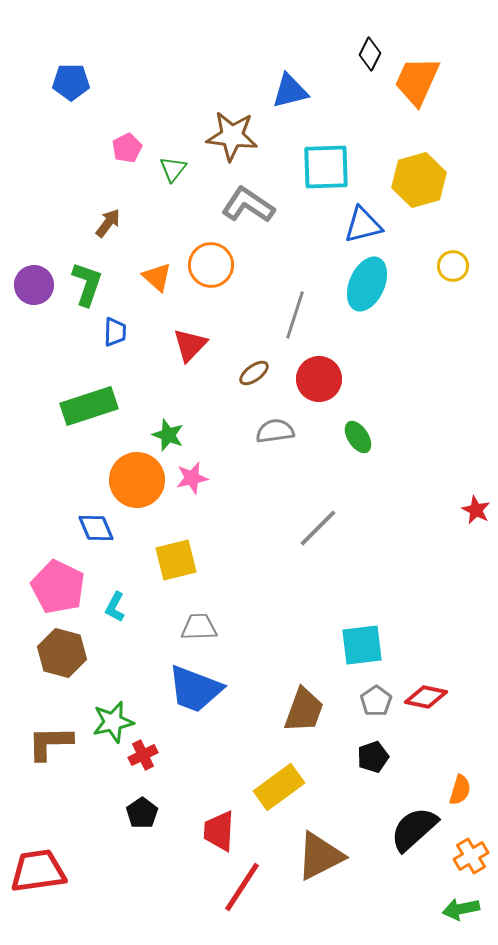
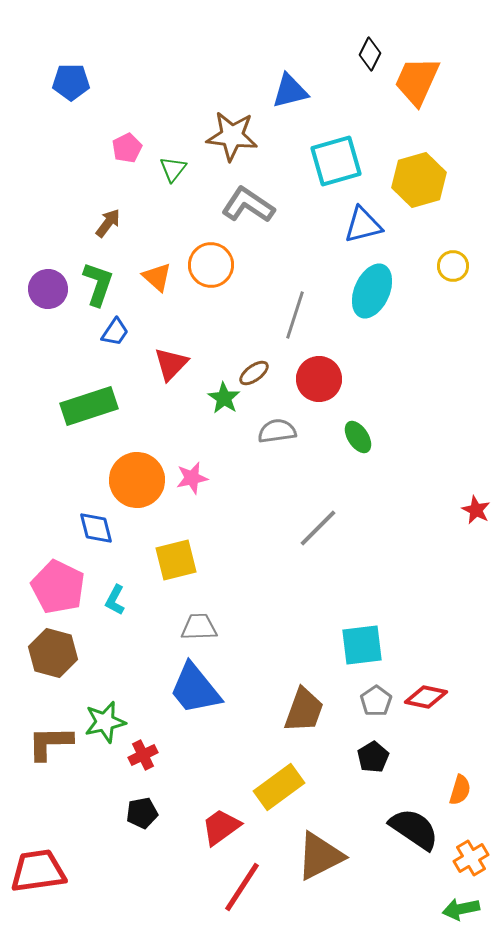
cyan square at (326, 167): moved 10 px right, 6 px up; rotated 14 degrees counterclockwise
green L-shape at (87, 284): moved 11 px right
cyan ellipse at (367, 284): moved 5 px right, 7 px down
purple circle at (34, 285): moved 14 px right, 4 px down
blue trapezoid at (115, 332): rotated 32 degrees clockwise
red triangle at (190, 345): moved 19 px left, 19 px down
gray semicircle at (275, 431): moved 2 px right
green star at (168, 435): moved 56 px right, 37 px up; rotated 12 degrees clockwise
blue diamond at (96, 528): rotated 9 degrees clockwise
cyan L-shape at (115, 607): moved 7 px up
brown hexagon at (62, 653): moved 9 px left
blue trapezoid at (195, 689): rotated 30 degrees clockwise
green star at (113, 722): moved 8 px left
black pentagon at (373, 757): rotated 12 degrees counterclockwise
black pentagon at (142, 813): rotated 24 degrees clockwise
black semicircle at (414, 829): rotated 76 degrees clockwise
red trapezoid at (219, 831): moved 2 px right, 4 px up; rotated 51 degrees clockwise
orange cross at (471, 856): moved 2 px down
